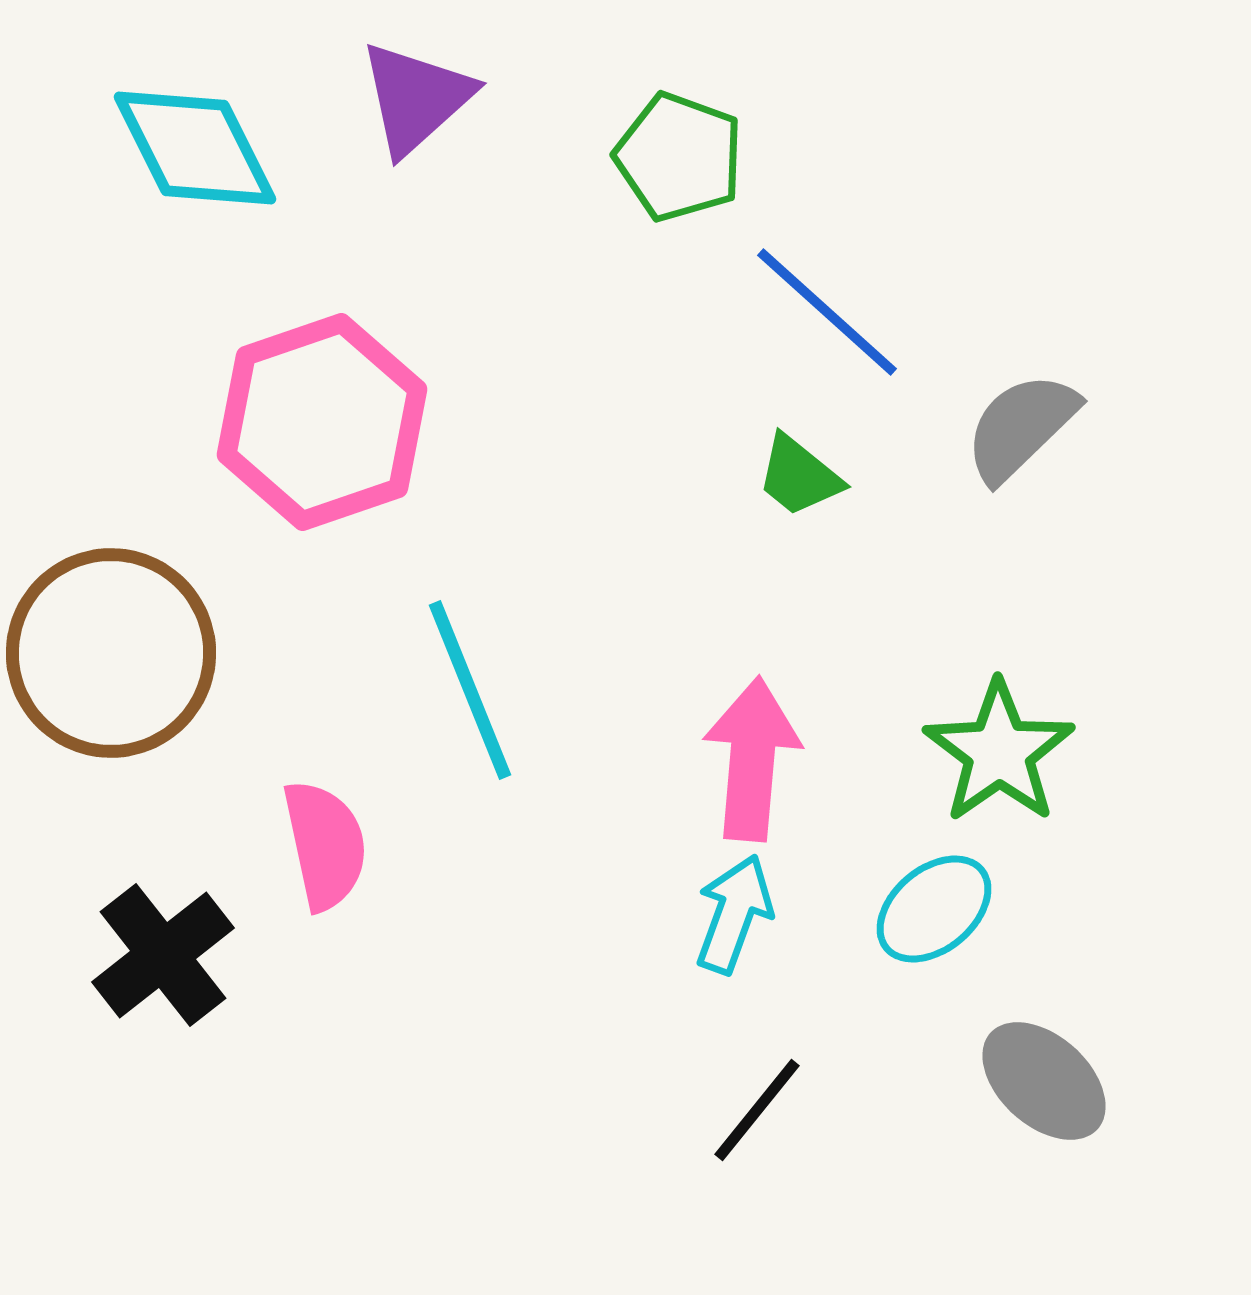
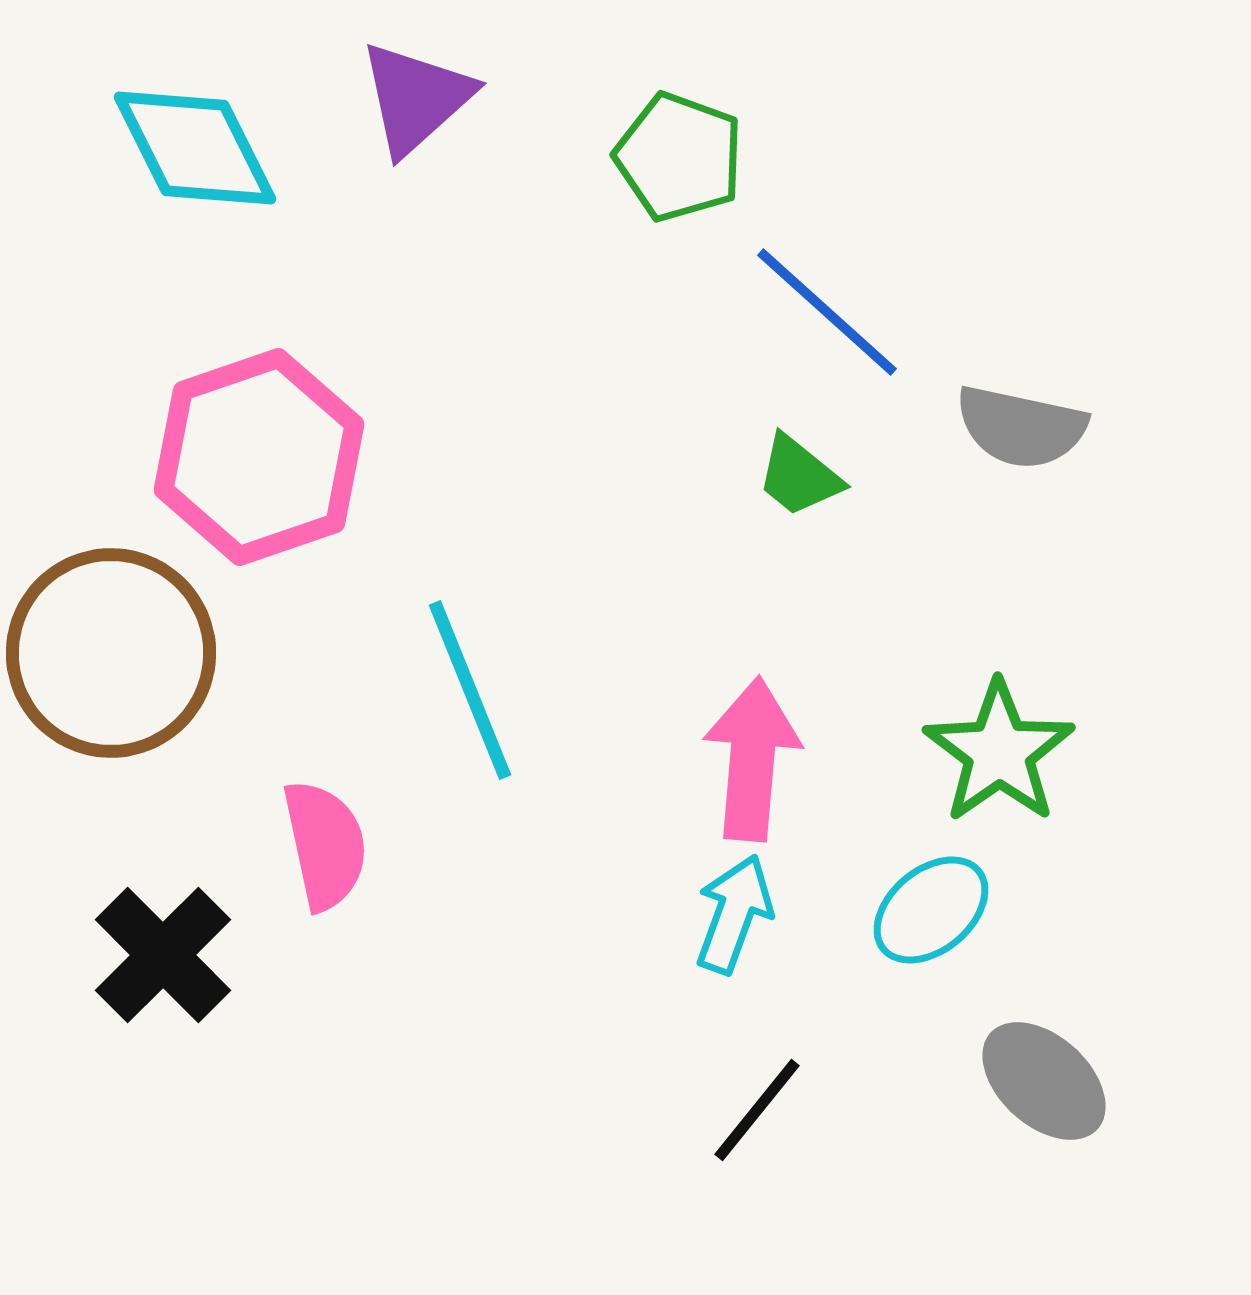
pink hexagon: moved 63 px left, 35 px down
gray semicircle: rotated 124 degrees counterclockwise
cyan ellipse: moved 3 px left, 1 px down
black cross: rotated 7 degrees counterclockwise
